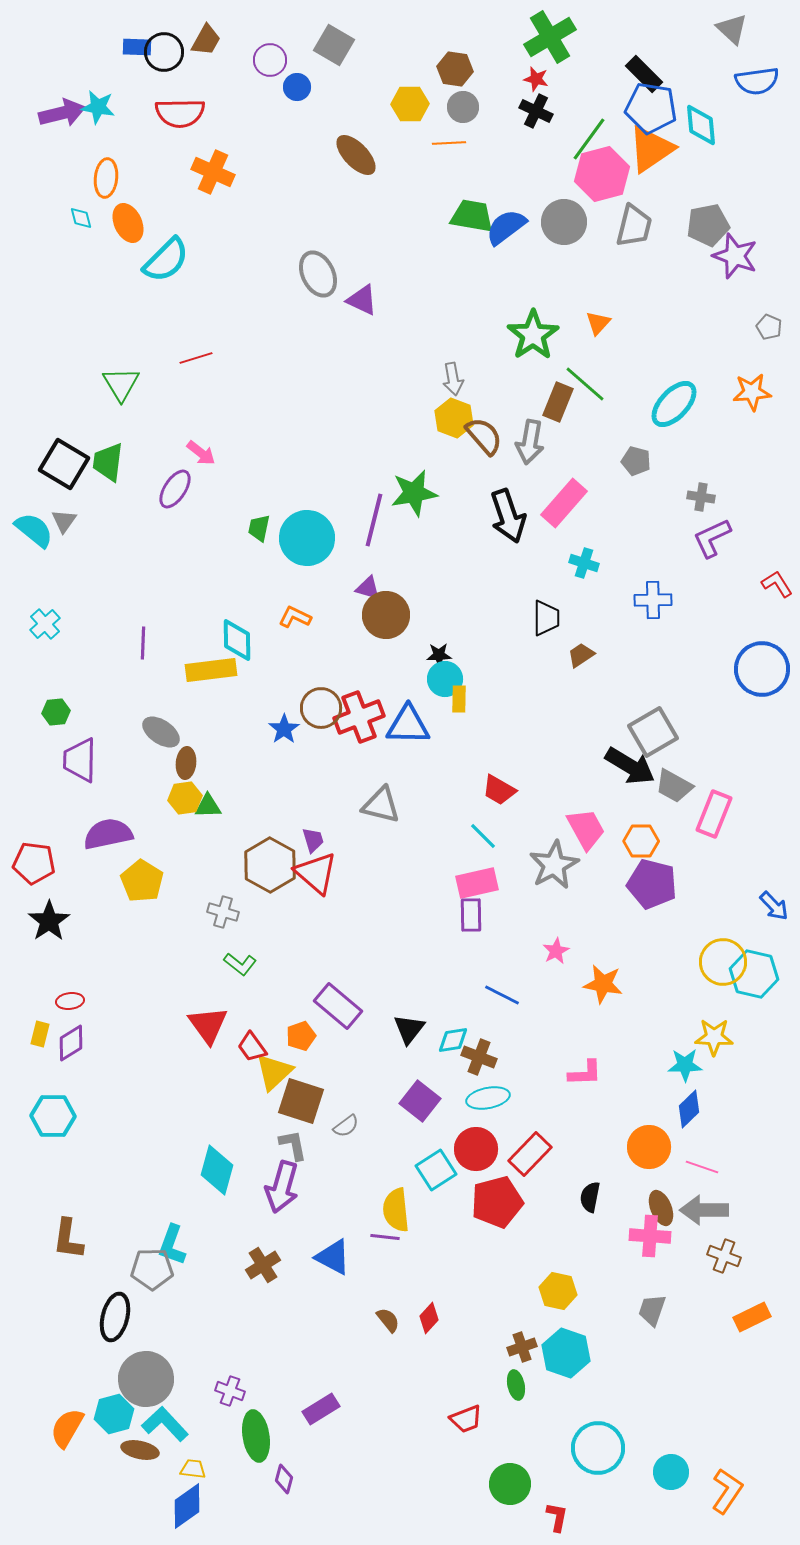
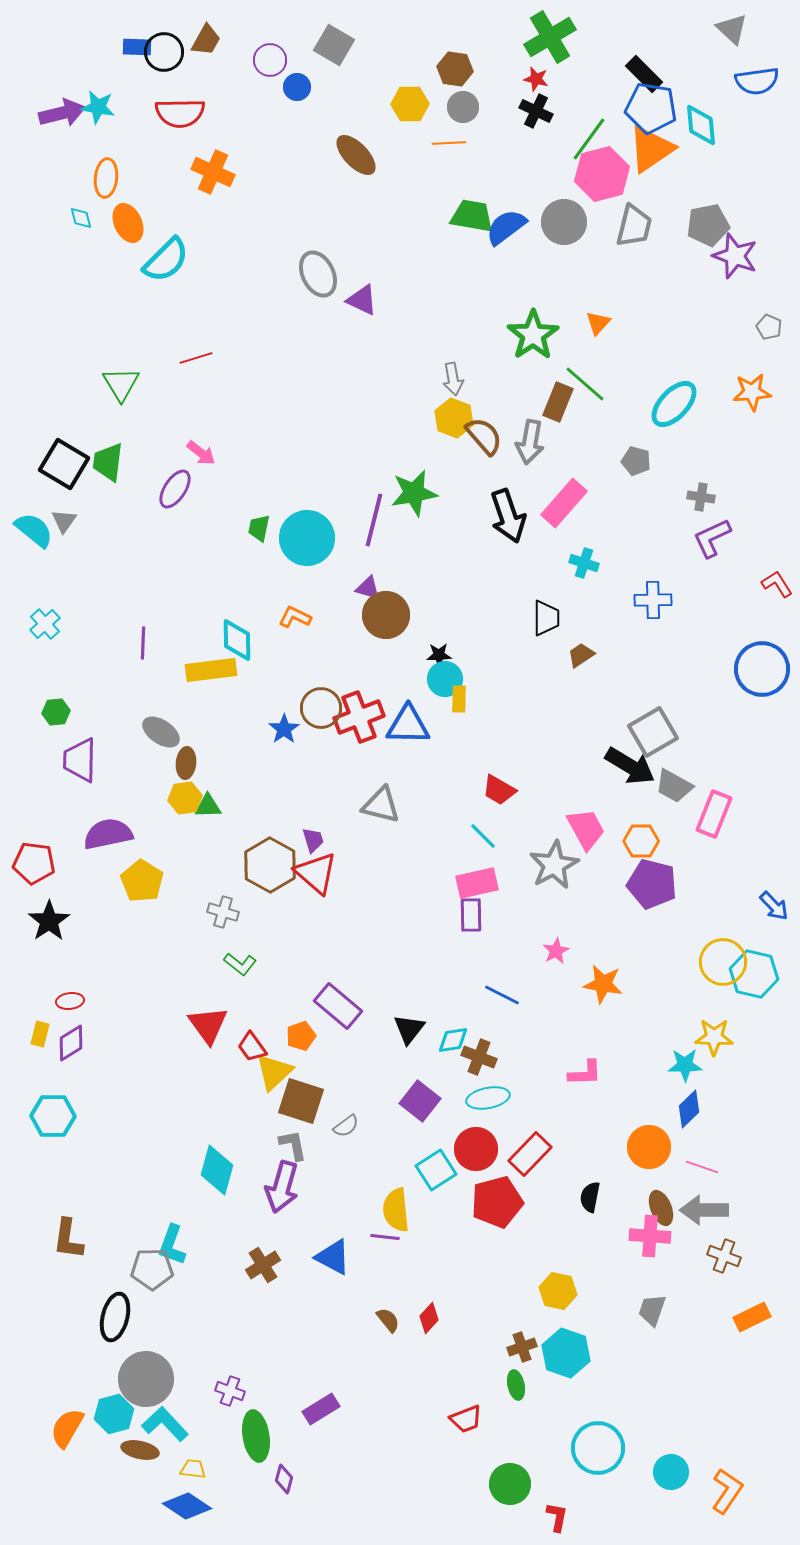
blue diamond at (187, 1506): rotated 69 degrees clockwise
